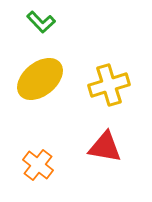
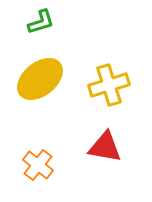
green L-shape: rotated 64 degrees counterclockwise
